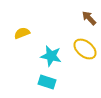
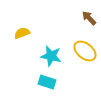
yellow ellipse: moved 2 px down
